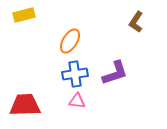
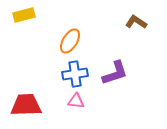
brown L-shape: rotated 90 degrees clockwise
pink triangle: moved 1 px left
red trapezoid: moved 1 px right
